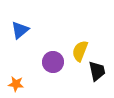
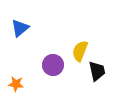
blue triangle: moved 2 px up
purple circle: moved 3 px down
